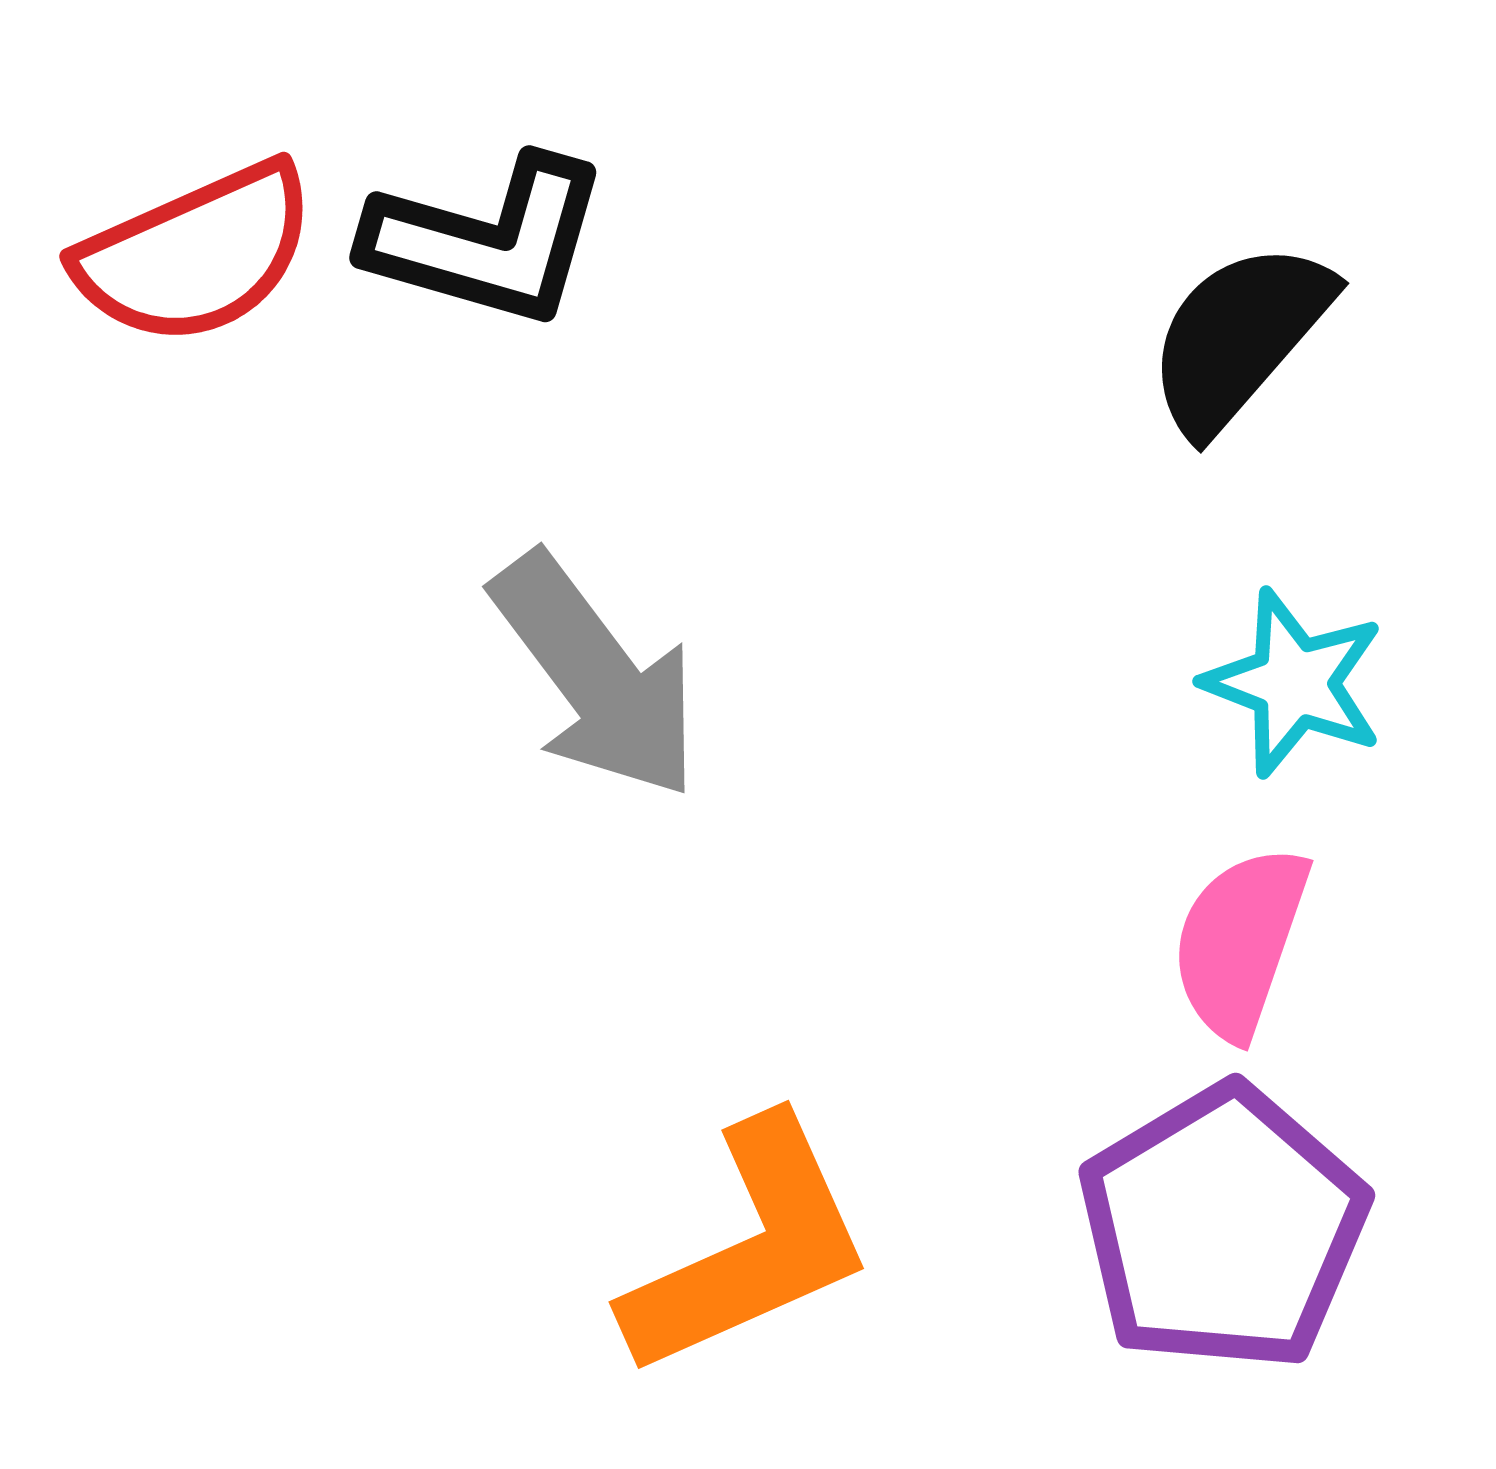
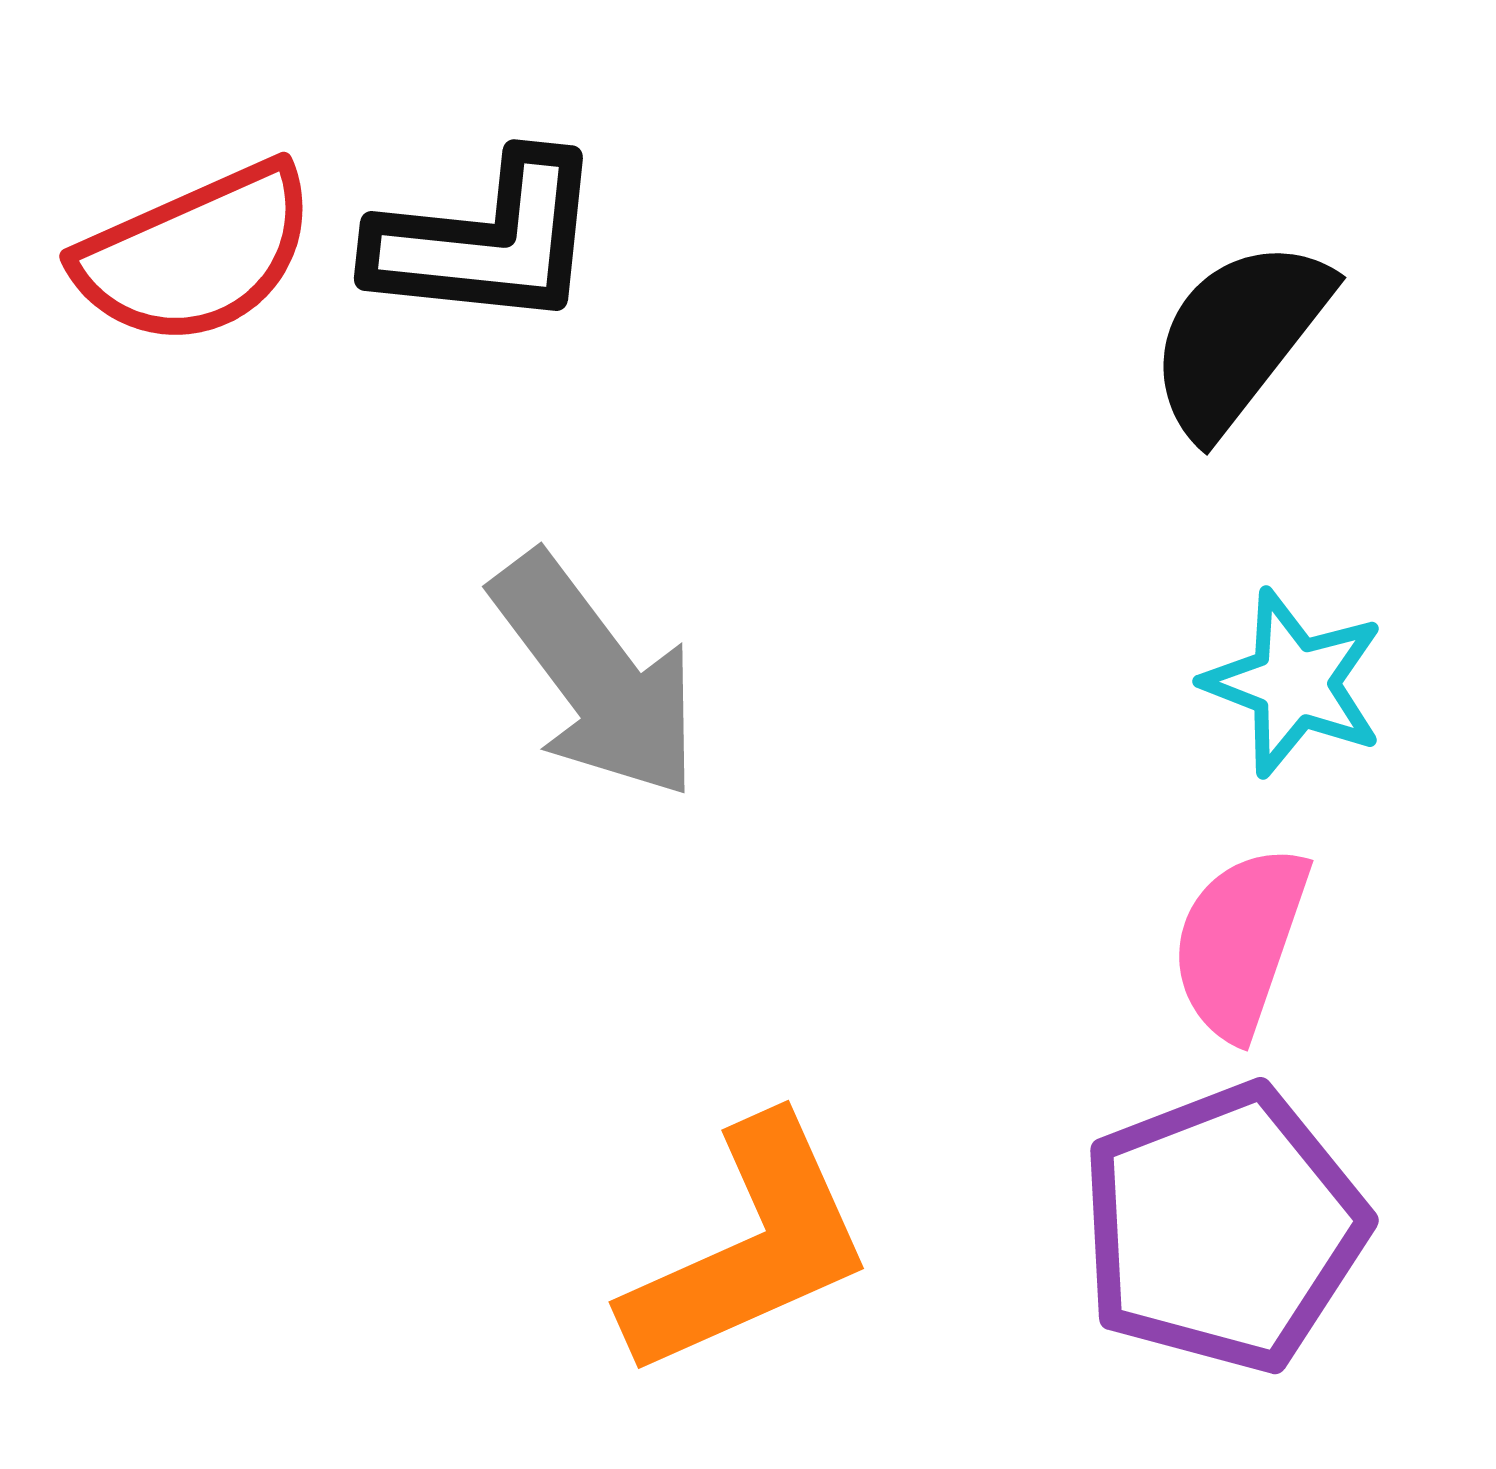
black L-shape: rotated 10 degrees counterclockwise
black semicircle: rotated 3 degrees counterclockwise
purple pentagon: rotated 10 degrees clockwise
